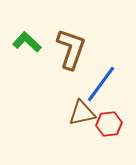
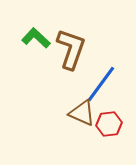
green L-shape: moved 9 px right, 4 px up
brown triangle: rotated 36 degrees clockwise
